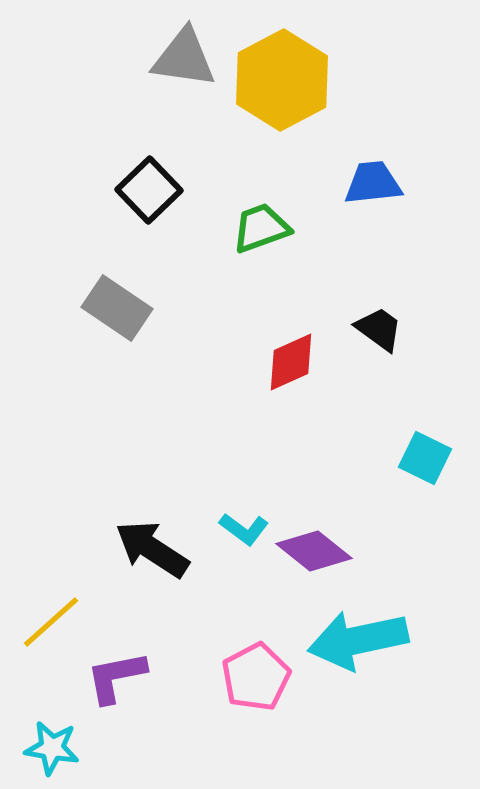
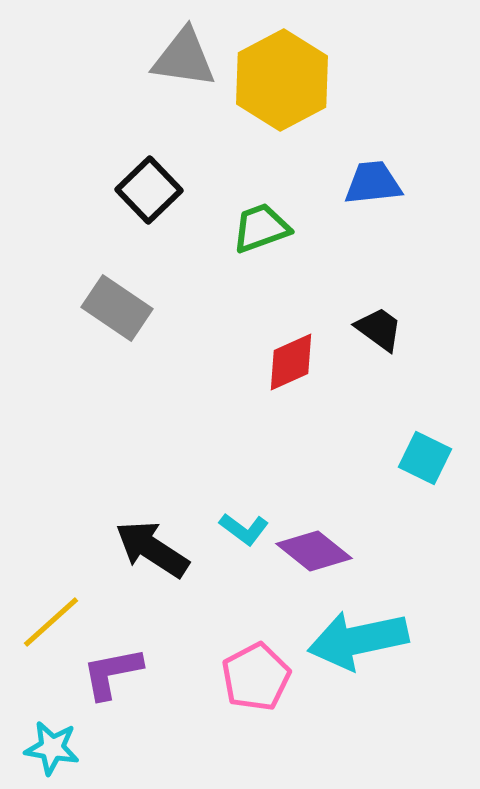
purple L-shape: moved 4 px left, 4 px up
